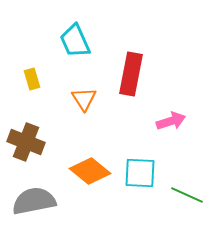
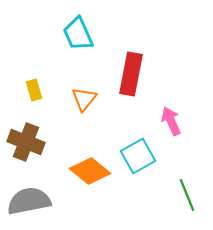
cyan trapezoid: moved 3 px right, 7 px up
yellow rectangle: moved 2 px right, 11 px down
orange triangle: rotated 12 degrees clockwise
pink arrow: rotated 96 degrees counterclockwise
cyan square: moved 2 px left, 17 px up; rotated 32 degrees counterclockwise
green line: rotated 44 degrees clockwise
gray semicircle: moved 5 px left
